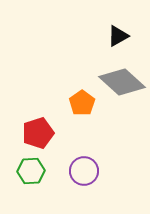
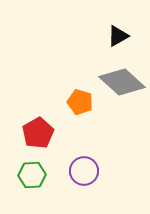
orange pentagon: moved 2 px left, 1 px up; rotated 20 degrees counterclockwise
red pentagon: rotated 12 degrees counterclockwise
green hexagon: moved 1 px right, 4 px down
